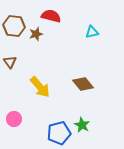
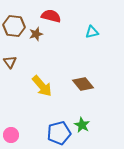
yellow arrow: moved 2 px right, 1 px up
pink circle: moved 3 px left, 16 px down
